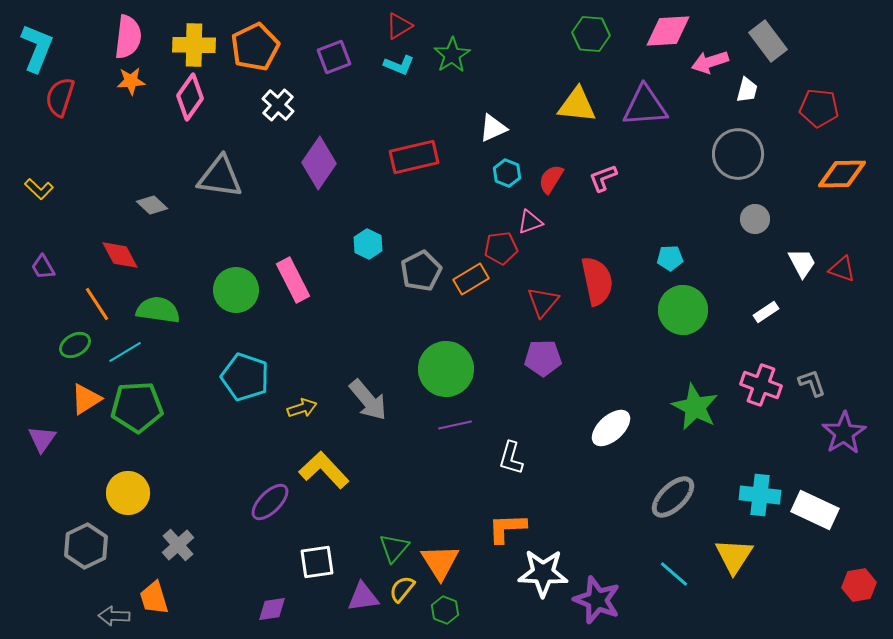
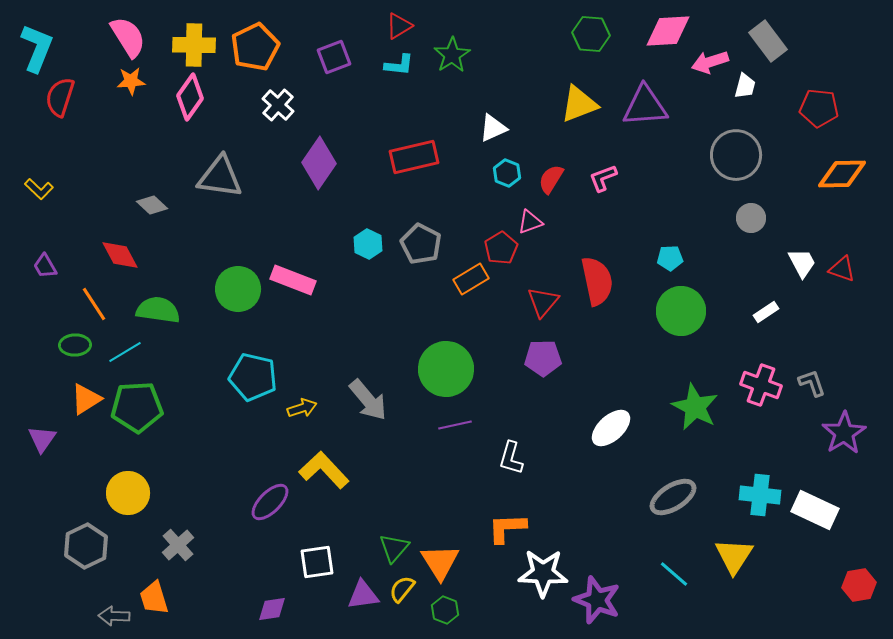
pink semicircle at (128, 37): rotated 39 degrees counterclockwise
cyan L-shape at (399, 65): rotated 16 degrees counterclockwise
white trapezoid at (747, 90): moved 2 px left, 4 px up
yellow triangle at (577, 105): moved 2 px right, 1 px up; rotated 27 degrees counterclockwise
gray circle at (738, 154): moved 2 px left, 1 px down
gray circle at (755, 219): moved 4 px left, 1 px up
red pentagon at (501, 248): rotated 24 degrees counterclockwise
purple trapezoid at (43, 267): moved 2 px right, 1 px up
gray pentagon at (421, 271): moved 27 px up; rotated 18 degrees counterclockwise
pink rectangle at (293, 280): rotated 42 degrees counterclockwise
green circle at (236, 290): moved 2 px right, 1 px up
orange line at (97, 304): moved 3 px left
green circle at (683, 310): moved 2 px left, 1 px down
green ellipse at (75, 345): rotated 28 degrees clockwise
cyan pentagon at (245, 377): moved 8 px right; rotated 6 degrees counterclockwise
gray ellipse at (673, 497): rotated 12 degrees clockwise
purple triangle at (363, 597): moved 2 px up
